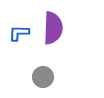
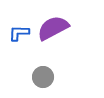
purple semicircle: rotated 120 degrees counterclockwise
